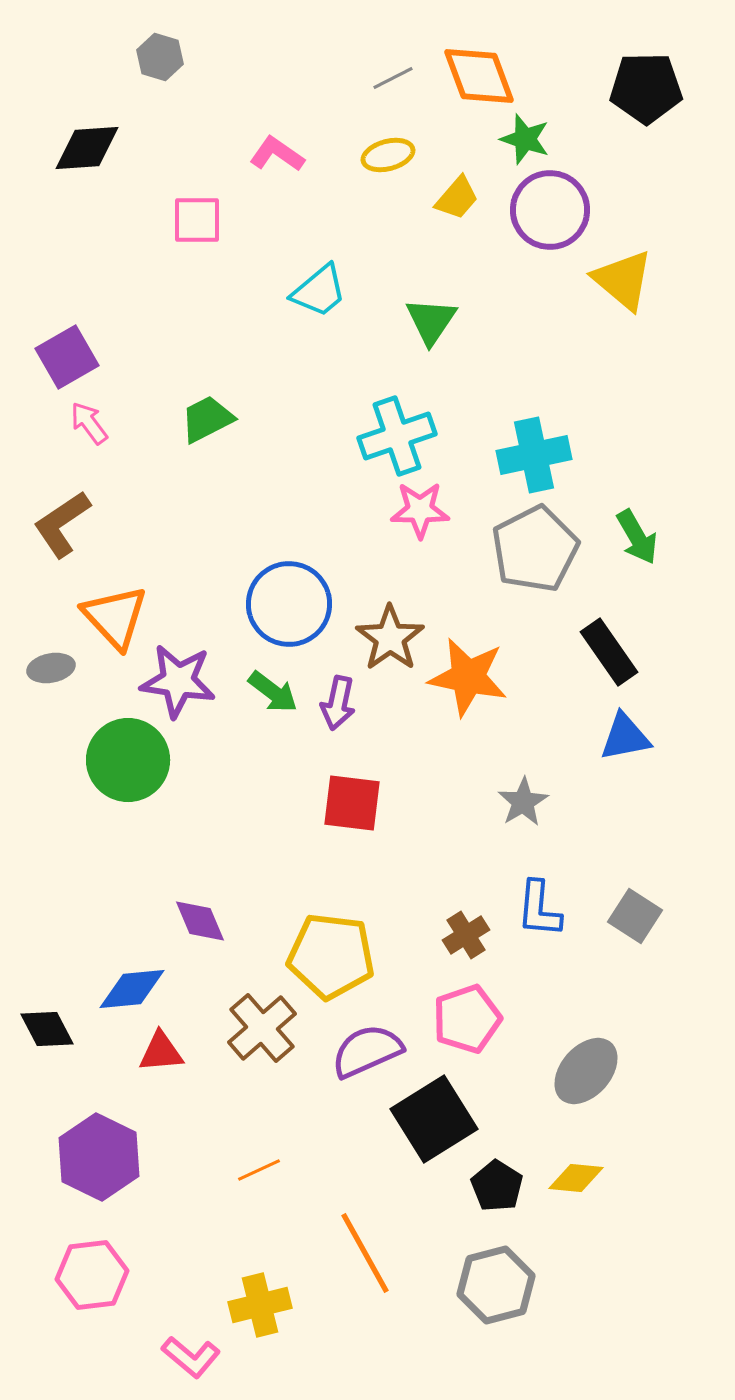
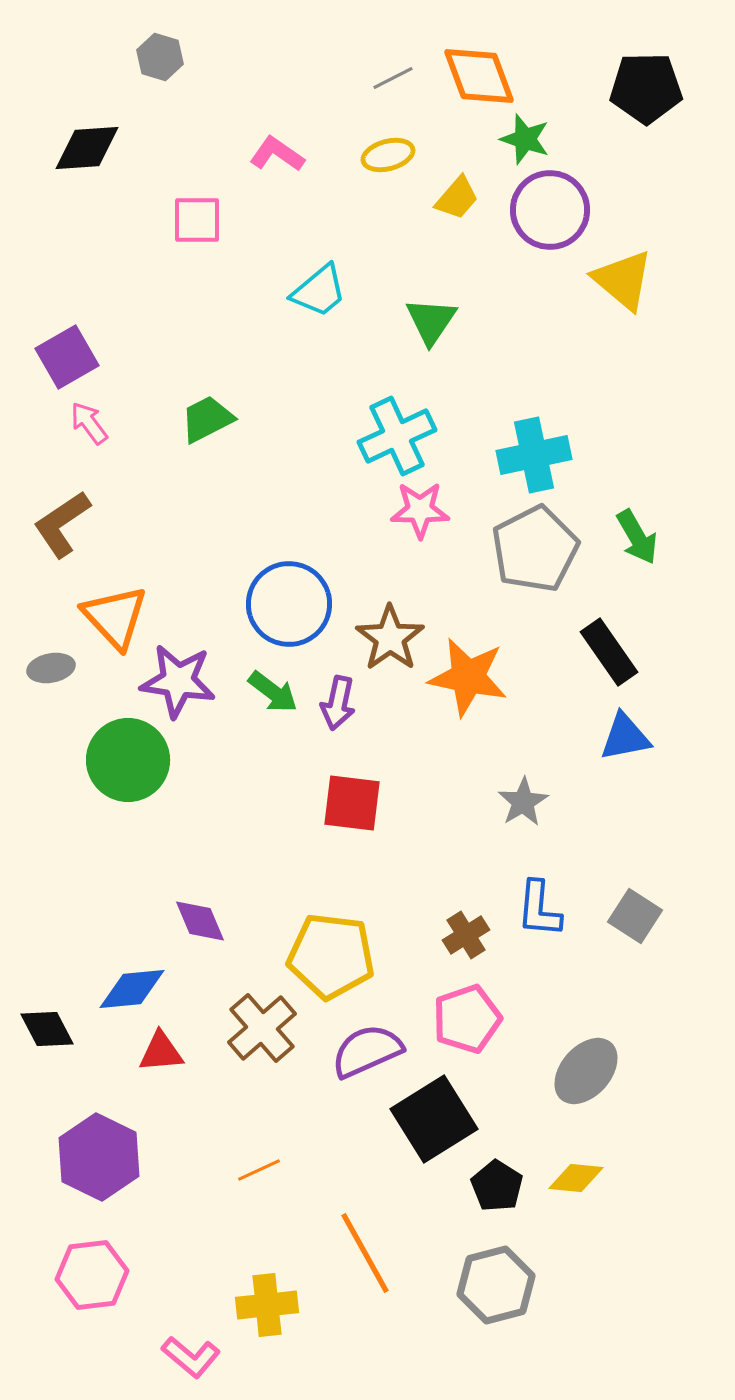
cyan cross at (397, 436): rotated 6 degrees counterclockwise
yellow cross at (260, 1305): moved 7 px right; rotated 8 degrees clockwise
